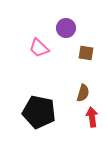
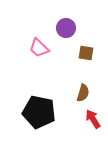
red arrow: moved 1 px right, 2 px down; rotated 24 degrees counterclockwise
